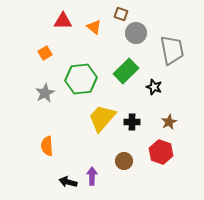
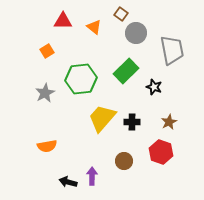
brown square: rotated 16 degrees clockwise
orange square: moved 2 px right, 2 px up
orange semicircle: rotated 96 degrees counterclockwise
